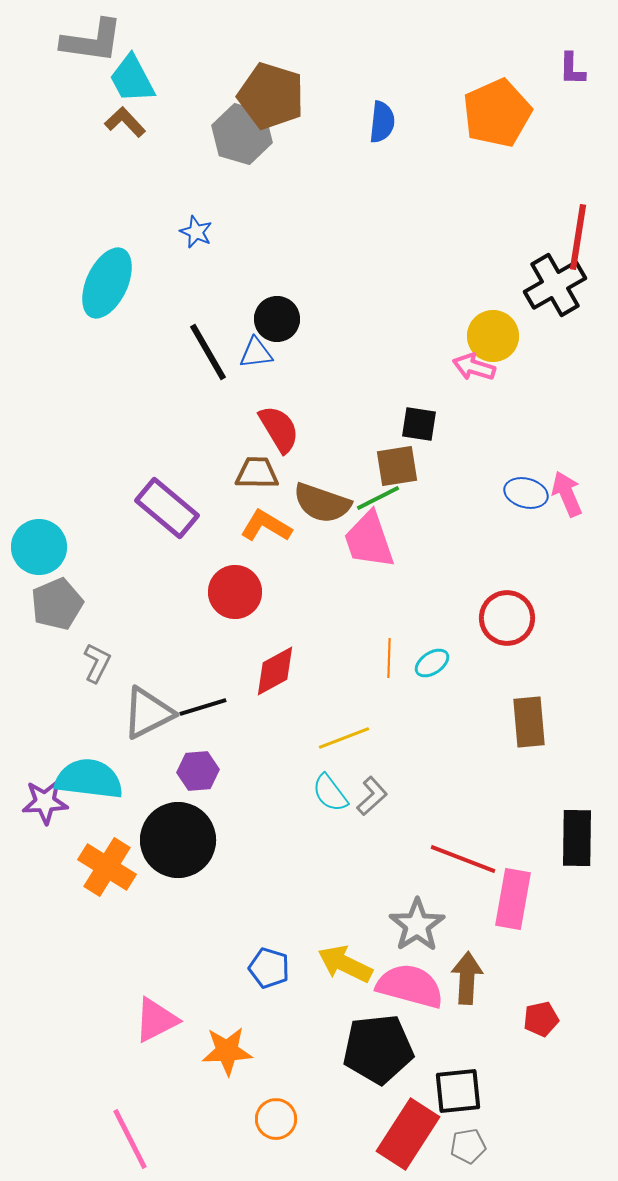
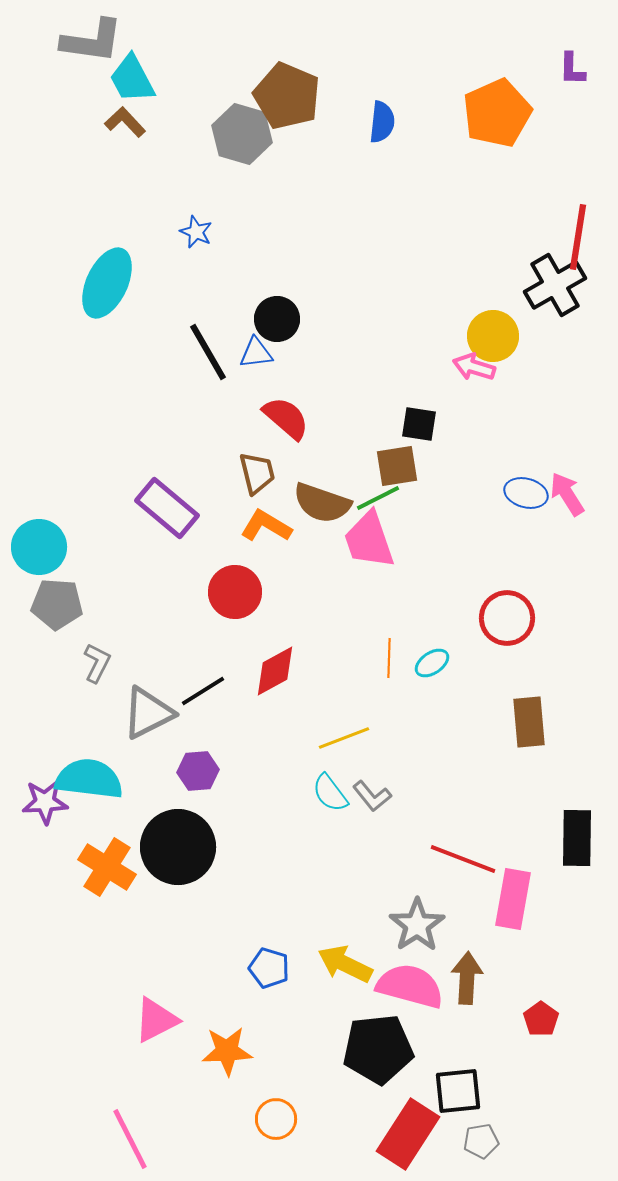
brown pentagon at (271, 96): moved 16 px right; rotated 6 degrees clockwise
red semicircle at (279, 429): moved 7 px right, 11 px up; rotated 18 degrees counterclockwise
brown trapezoid at (257, 473): rotated 75 degrees clockwise
pink arrow at (567, 494): rotated 9 degrees counterclockwise
gray pentagon at (57, 604): rotated 27 degrees clockwise
black line at (203, 707): moved 16 px up; rotated 15 degrees counterclockwise
gray L-shape at (372, 796): rotated 93 degrees clockwise
black circle at (178, 840): moved 7 px down
red pentagon at (541, 1019): rotated 24 degrees counterclockwise
gray pentagon at (468, 1146): moved 13 px right, 5 px up
